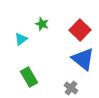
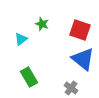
red square: rotated 25 degrees counterclockwise
